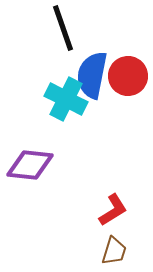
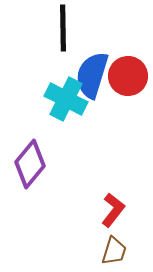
black line: rotated 18 degrees clockwise
blue semicircle: rotated 6 degrees clockwise
purple diamond: moved 1 px up; rotated 57 degrees counterclockwise
red L-shape: rotated 20 degrees counterclockwise
